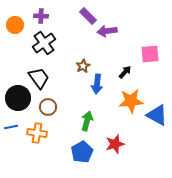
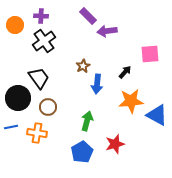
black cross: moved 2 px up
